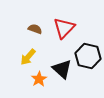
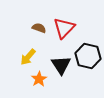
brown semicircle: moved 4 px right, 1 px up
black triangle: moved 1 px left, 4 px up; rotated 15 degrees clockwise
